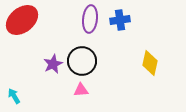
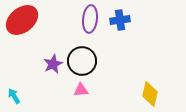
yellow diamond: moved 31 px down
